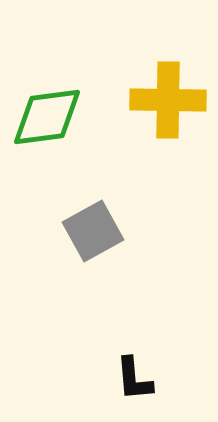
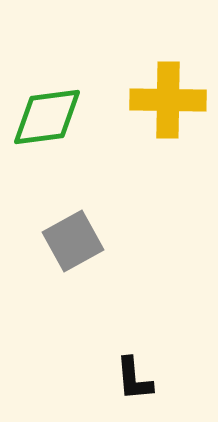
gray square: moved 20 px left, 10 px down
